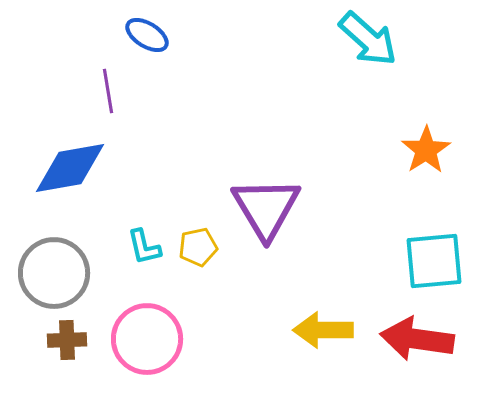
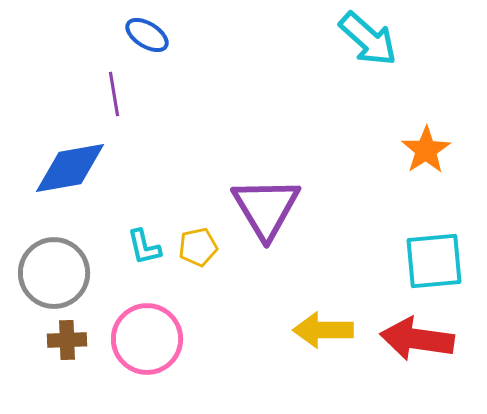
purple line: moved 6 px right, 3 px down
